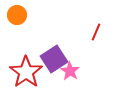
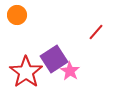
red line: rotated 18 degrees clockwise
